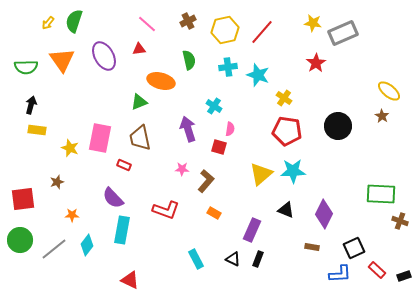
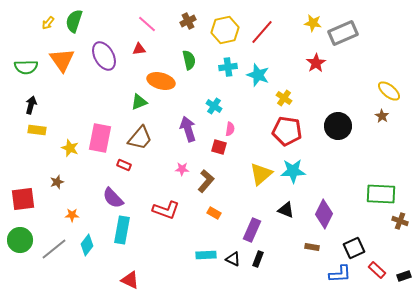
brown trapezoid at (140, 138): rotated 128 degrees counterclockwise
cyan rectangle at (196, 259): moved 10 px right, 4 px up; rotated 66 degrees counterclockwise
